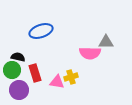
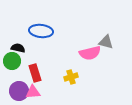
blue ellipse: rotated 25 degrees clockwise
gray triangle: rotated 14 degrees clockwise
pink semicircle: rotated 15 degrees counterclockwise
black semicircle: moved 9 px up
green circle: moved 9 px up
pink triangle: moved 24 px left, 10 px down; rotated 14 degrees counterclockwise
purple circle: moved 1 px down
